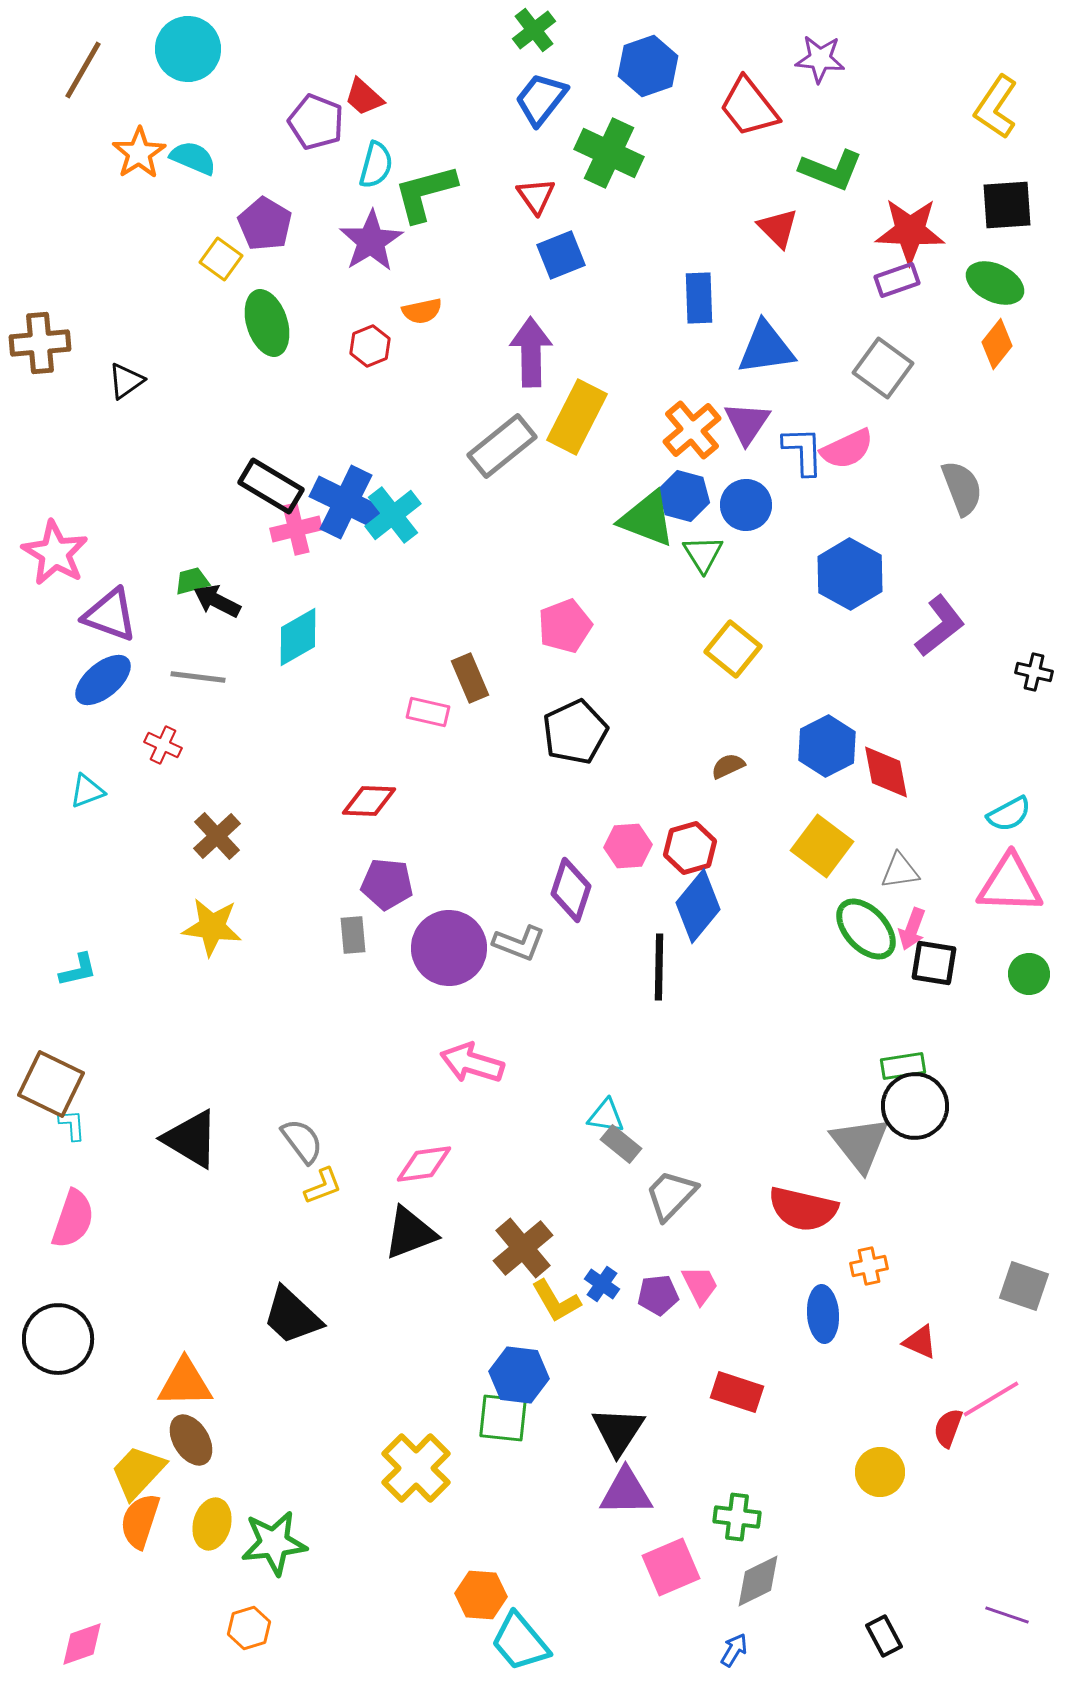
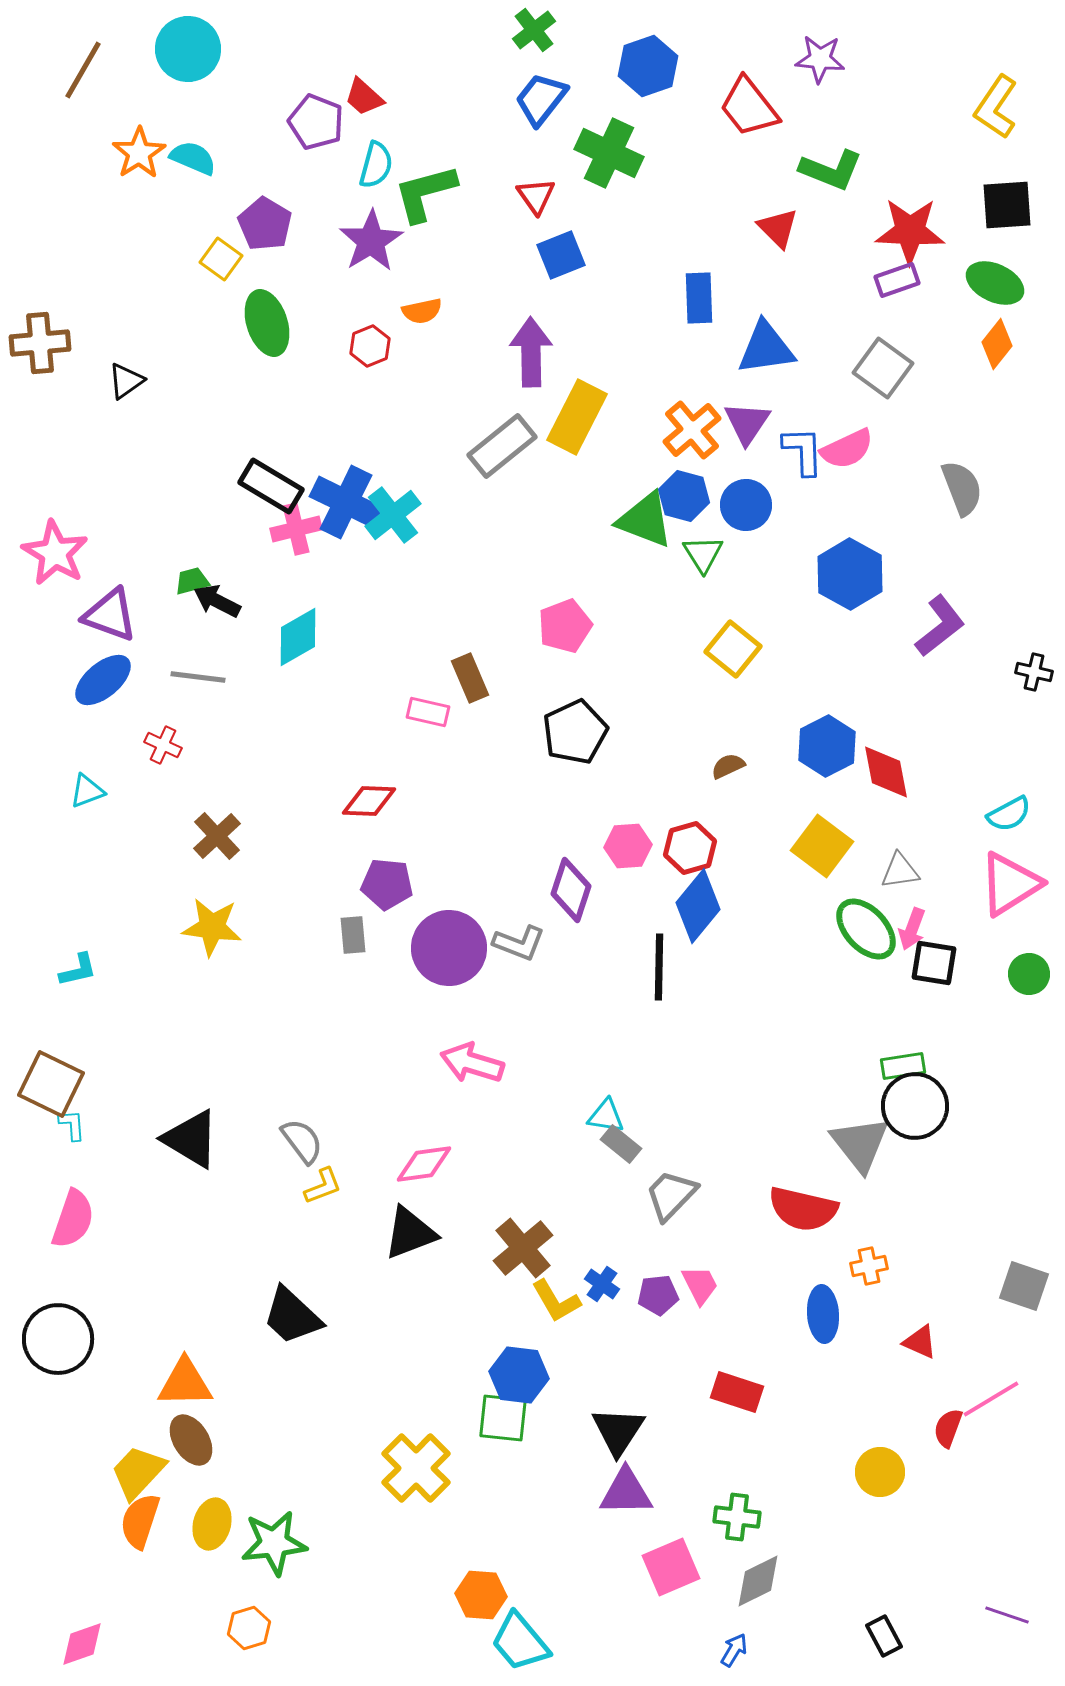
green triangle at (647, 519): moved 2 px left, 1 px down
pink triangle at (1010, 884): rotated 34 degrees counterclockwise
